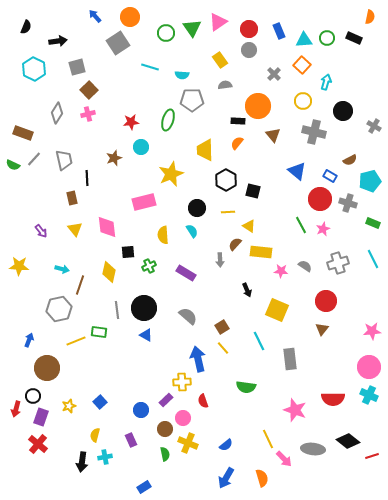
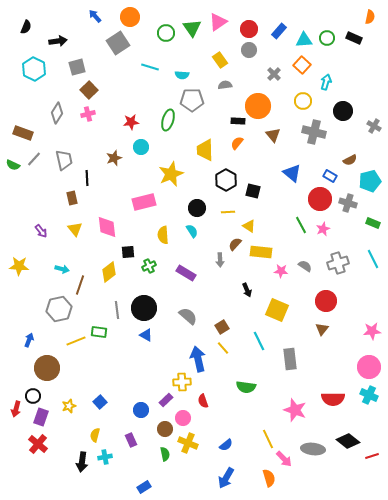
blue rectangle at (279, 31): rotated 63 degrees clockwise
blue triangle at (297, 171): moved 5 px left, 2 px down
yellow diamond at (109, 272): rotated 40 degrees clockwise
orange semicircle at (262, 478): moved 7 px right
